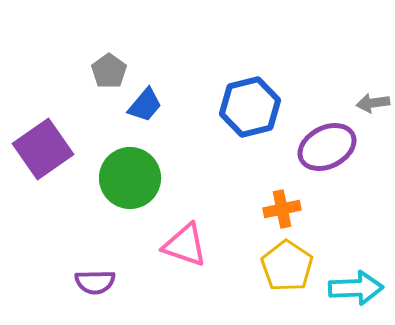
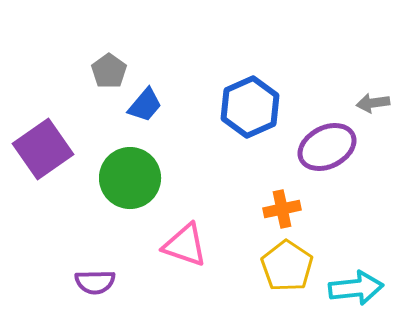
blue hexagon: rotated 10 degrees counterclockwise
cyan arrow: rotated 4 degrees counterclockwise
